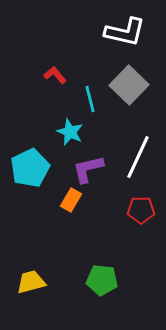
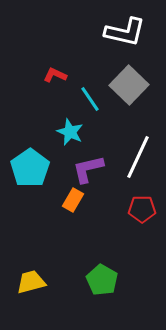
red L-shape: rotated 25 degrees counterclockwise
cyan line: rotated 20 degrees counterclockwise
cyan pentagon: rotated 9 degrees counterclockwise
orange rectangle: moved 2 px right
red pentagon: moved 1 px right, 1 px up
green pentagon: rotated 24 degrees clockwise
